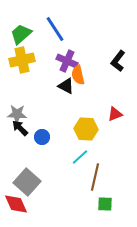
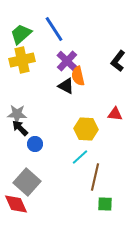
blue line: moved 1 px left
purple cross: rotated 20 degrees clockwise
orange semicircle: moved 1 px down
red triangle: rotated 28 degrees clockwise
blue circle: moved 7 px left, 7 px down
